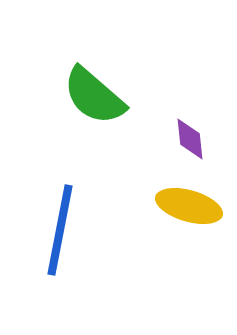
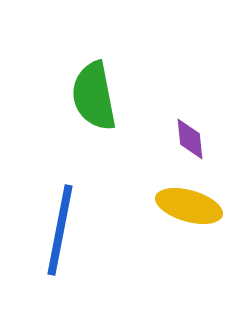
green semicircle: rotated 38 degrees clockwise
